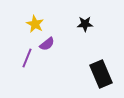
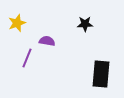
yellow star: moved 18 px left, 1 px up; rotated 24 degrees clockwise
purple semicircle: moved 3 px up; rotated 133 degrees counterclockwise
black rectangle: rotated 28 degrees clockwise
